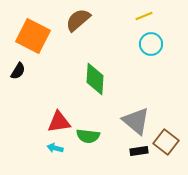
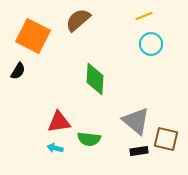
green semicircle: moved 1 px right, 3 px down
brown square: moved 3 px up; rotated 25 degrees counterclockwise
